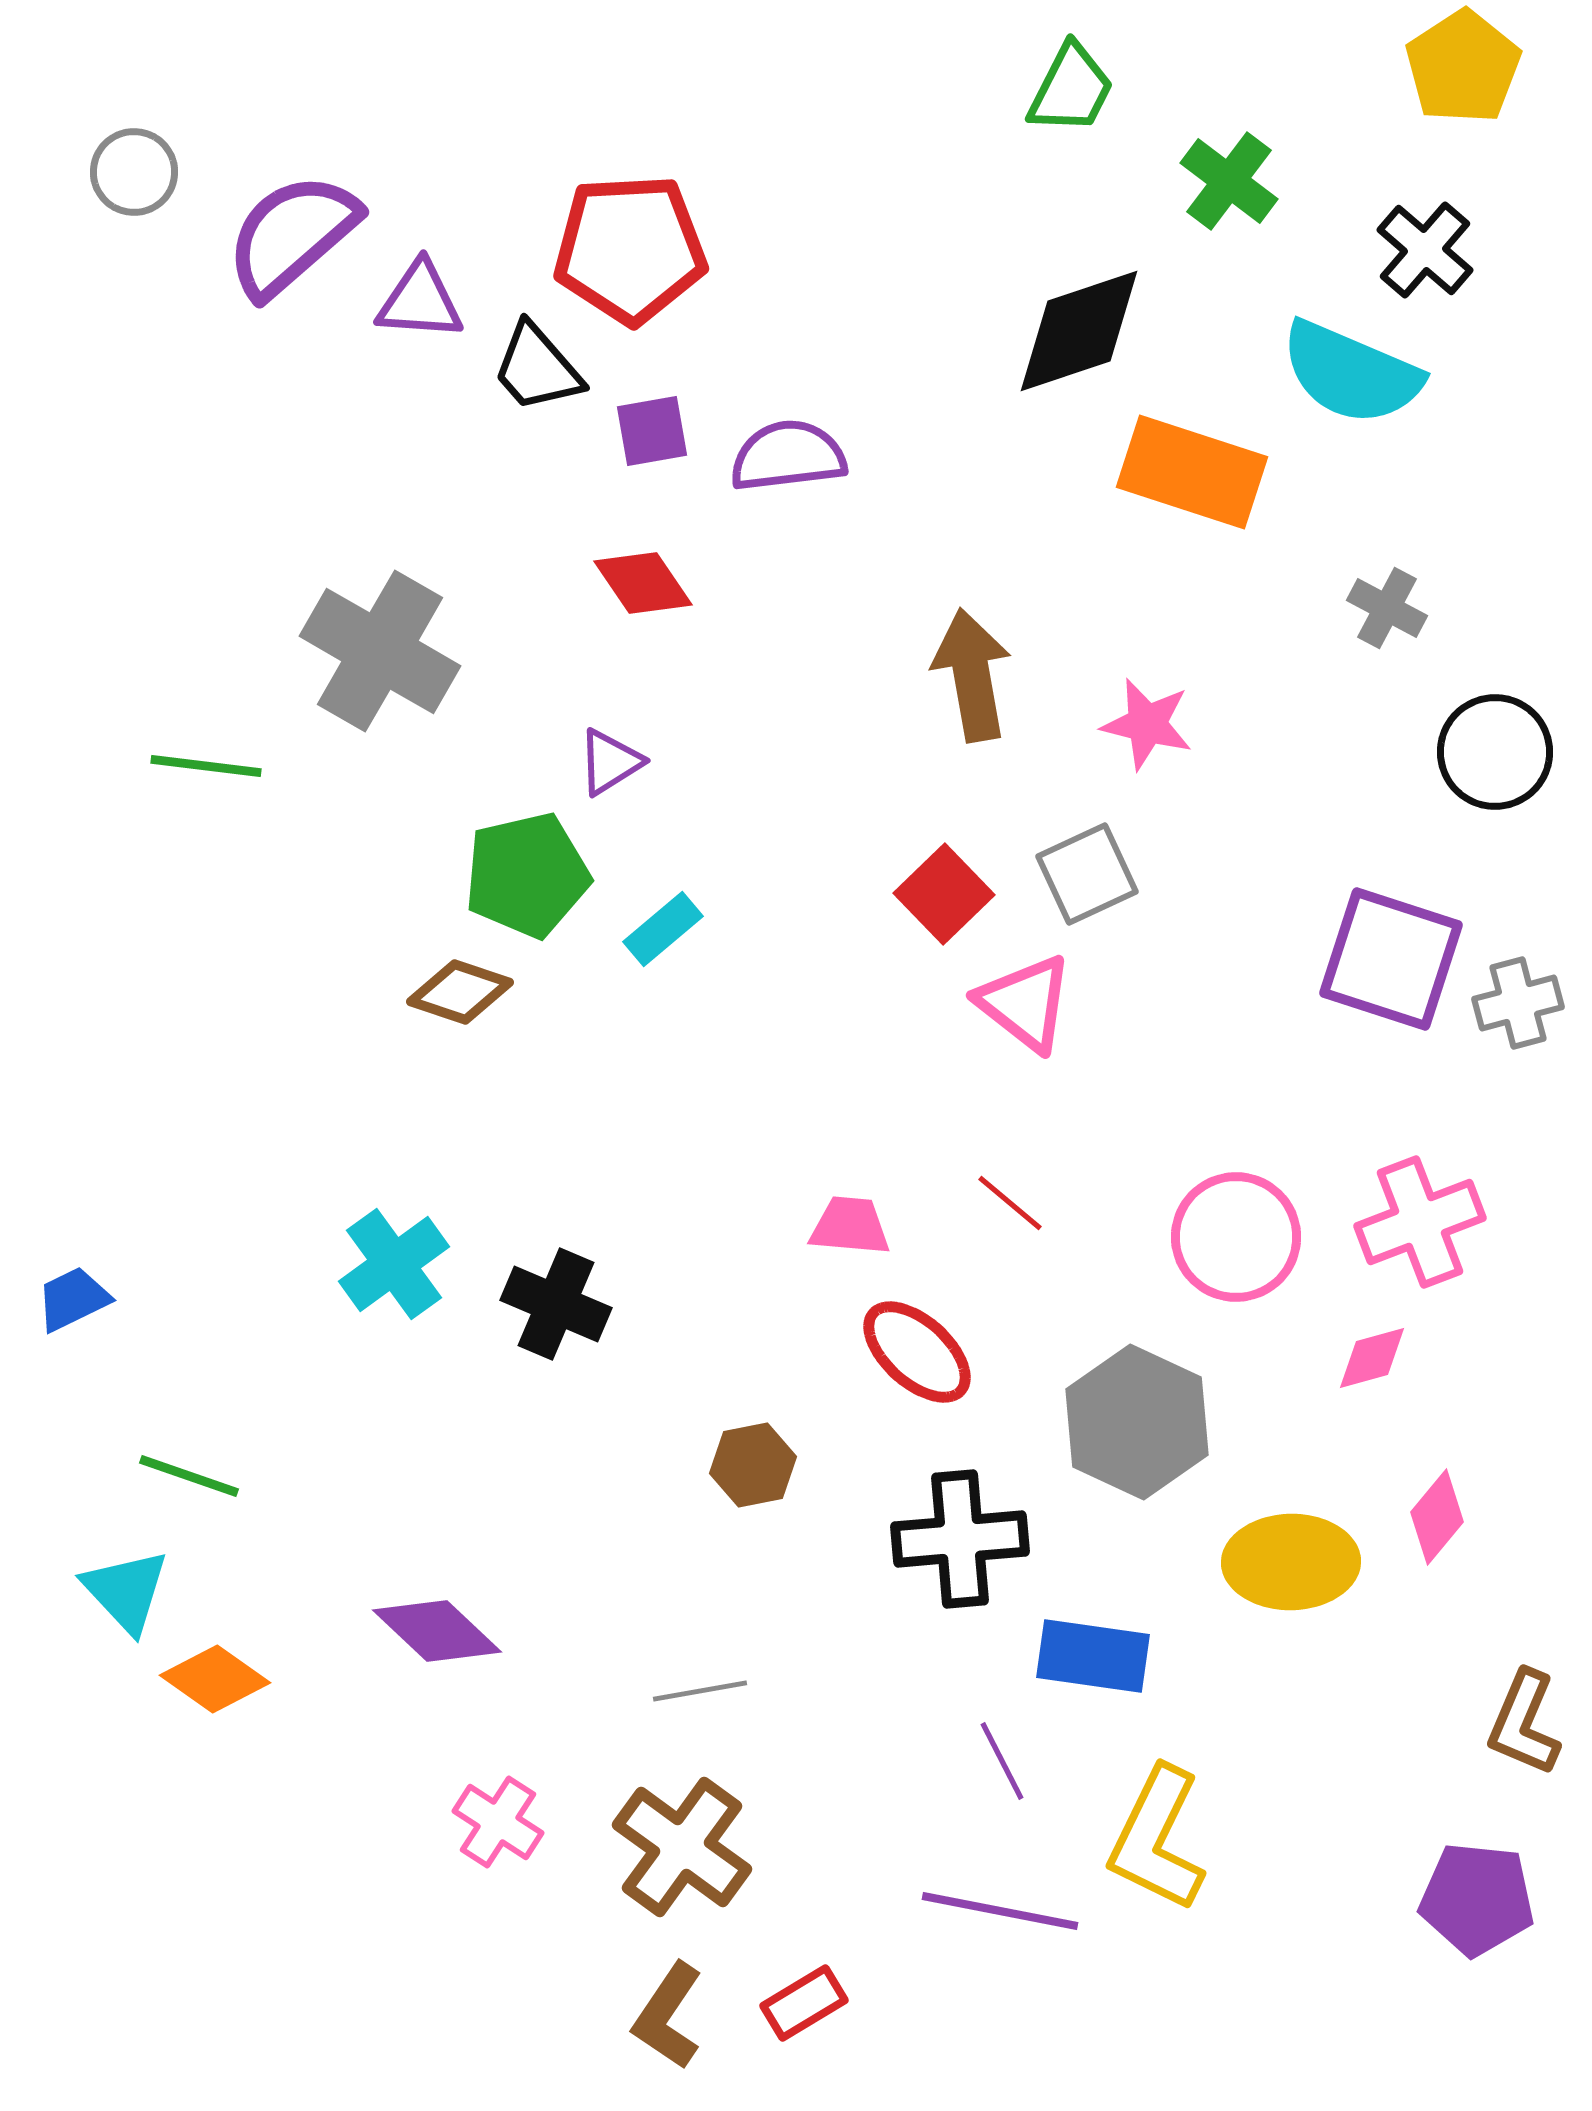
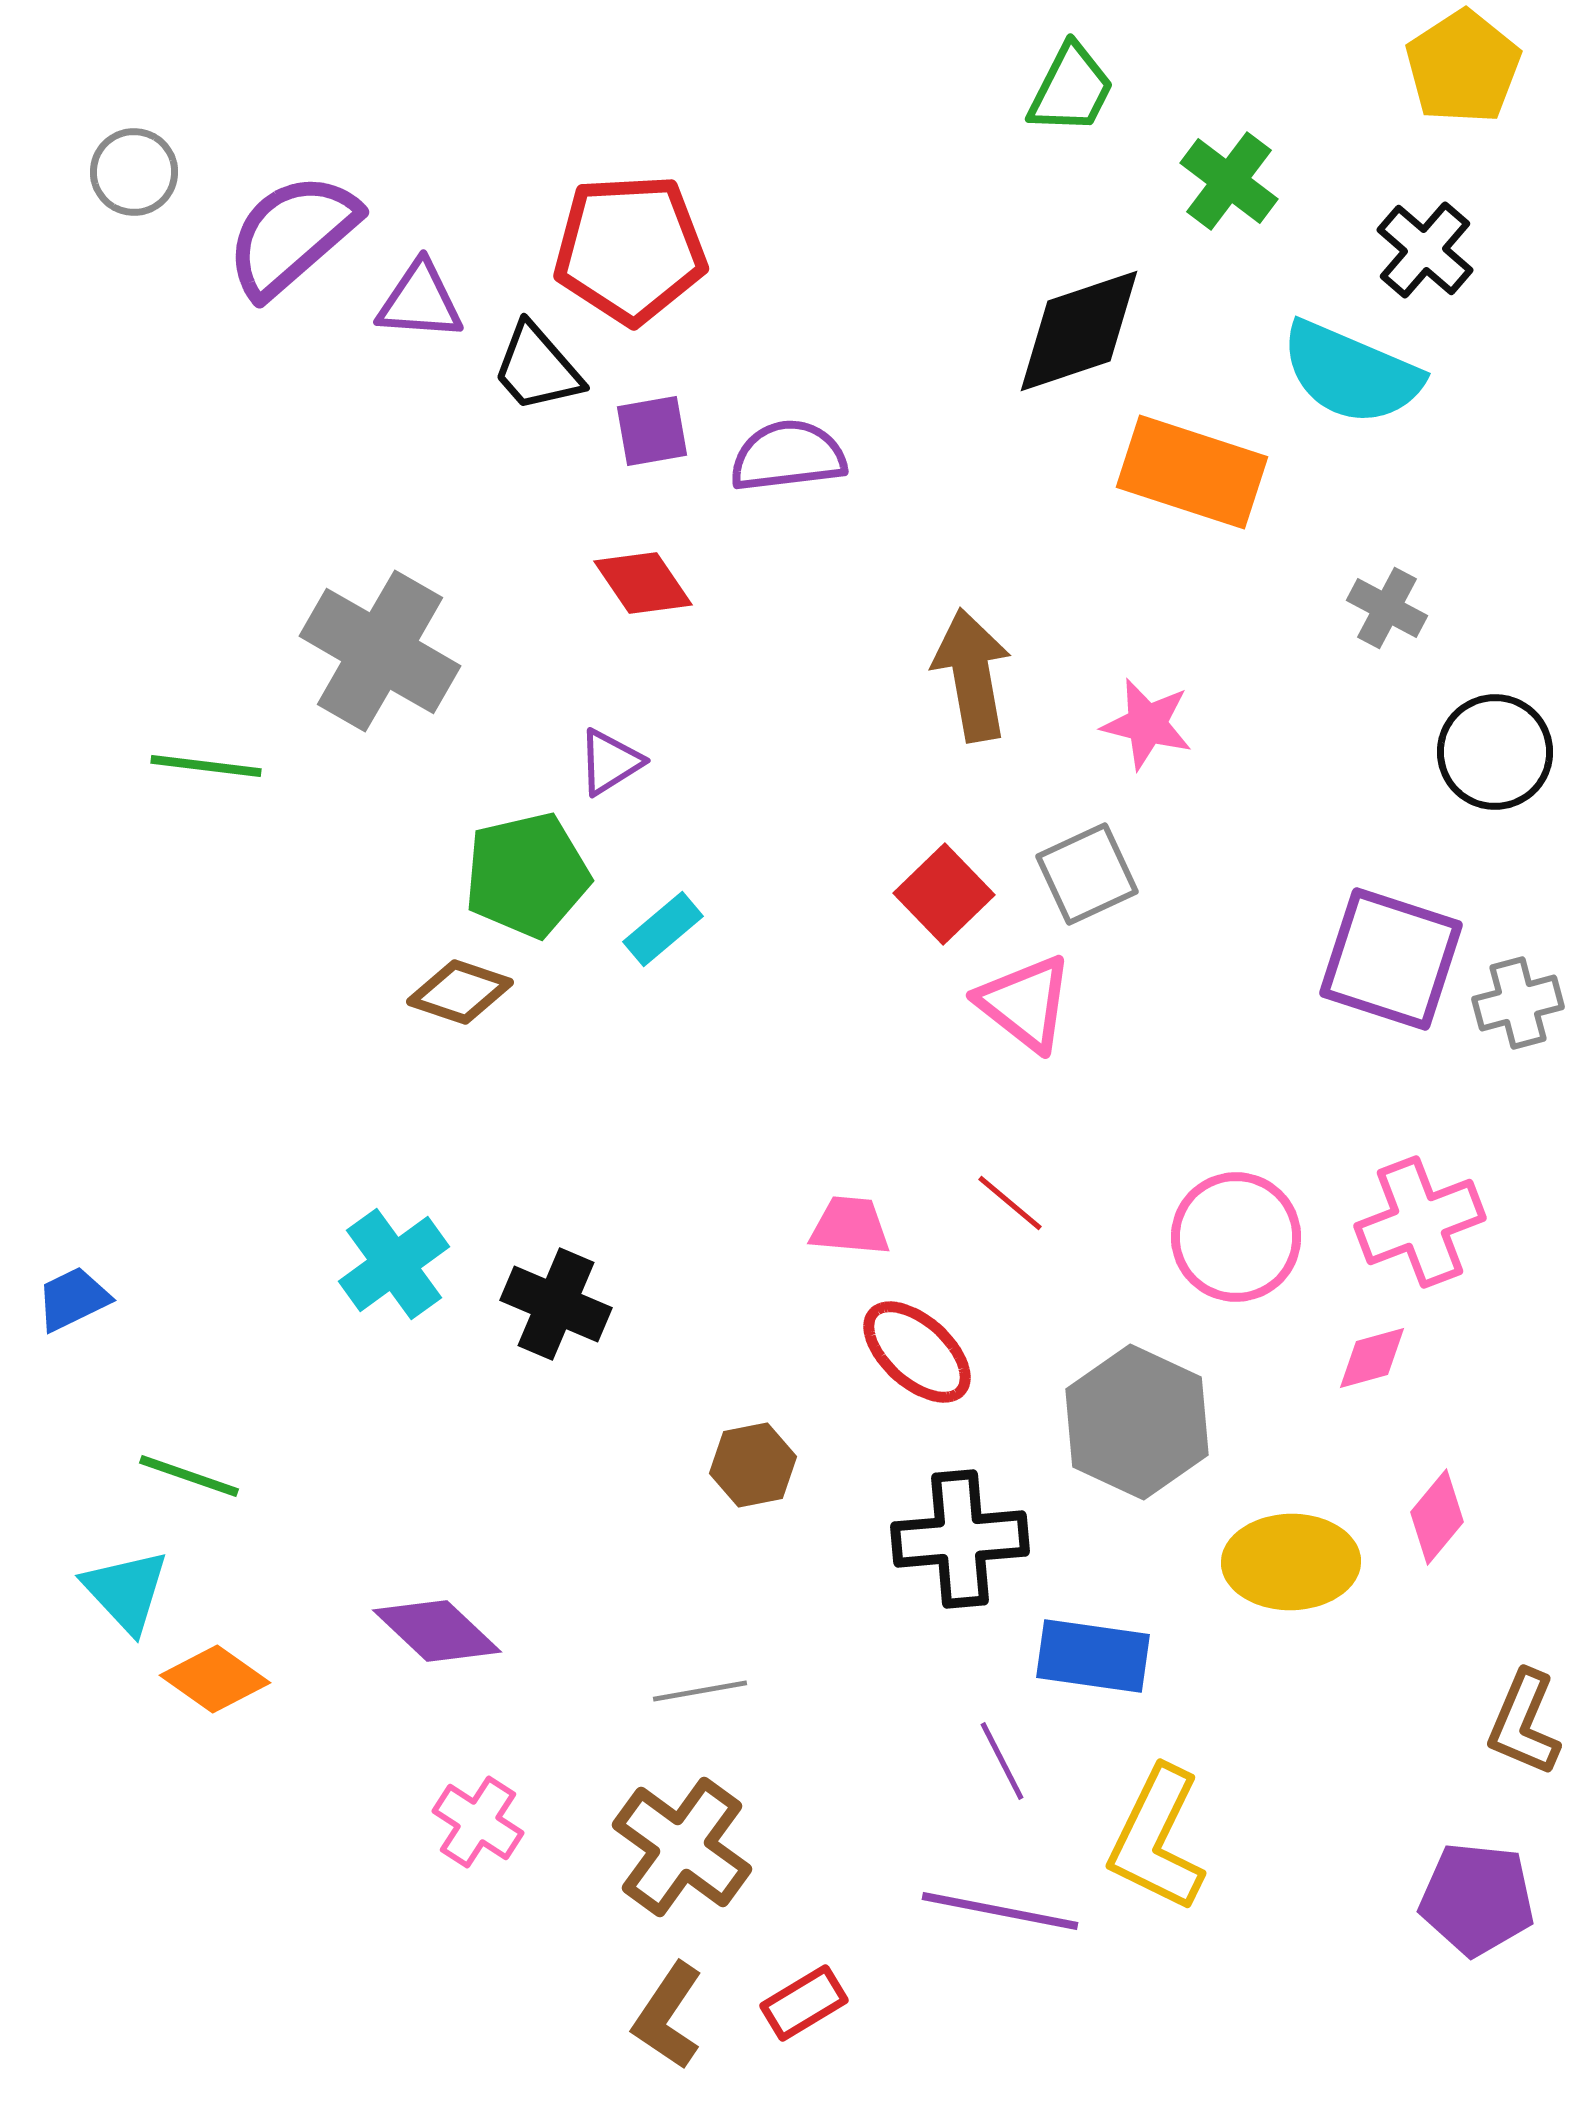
pink cross at (498, 1822): moved 20 px left
